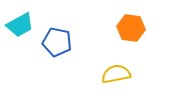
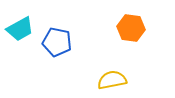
cyan trapezoid: moved 4 px down
yellow semicircle: moved 4 px left, 6 px down
